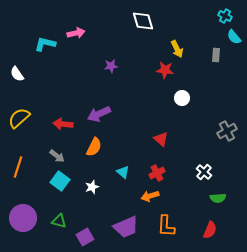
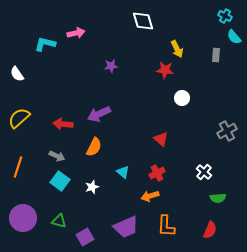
gray arrow: rotated 14 degrees counterclockwise
